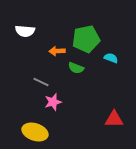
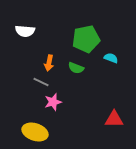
orange arrow: moved 8 px left, 12 px down; rotated 77 degrees counterclockwise
